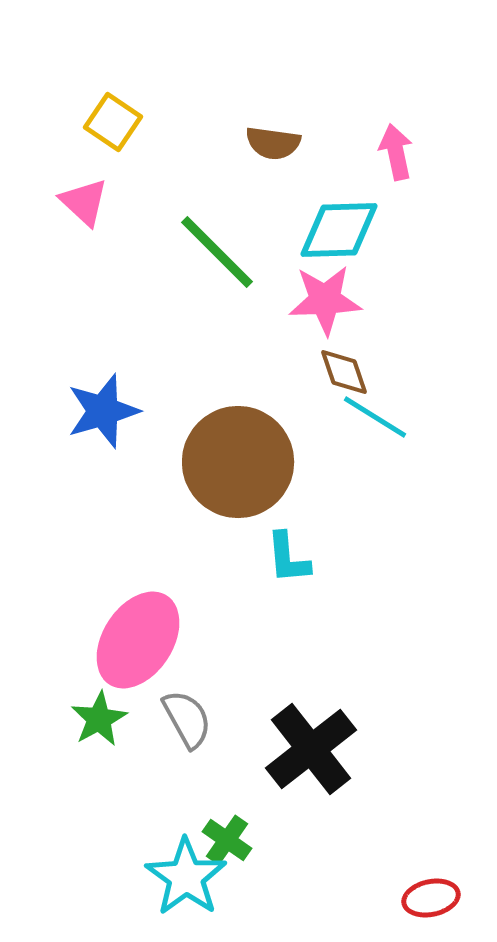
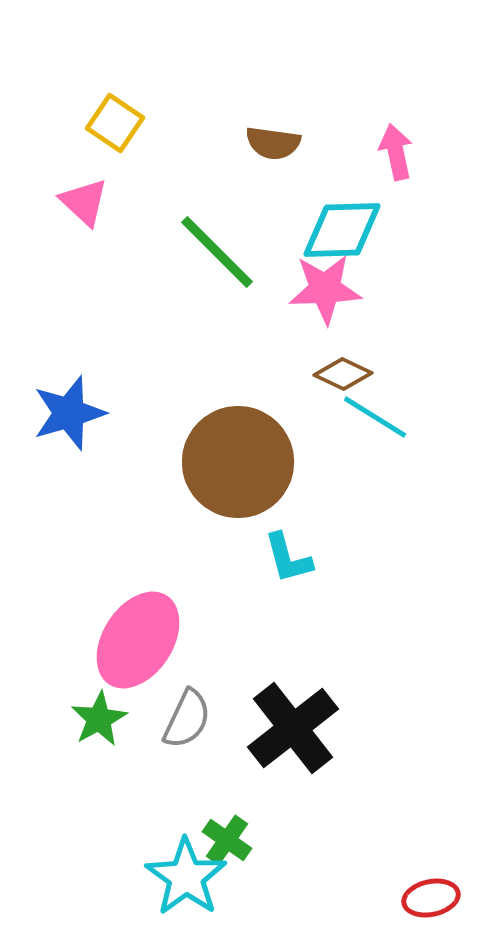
yellow square: moved 2 px right, 1 px down
cyan diamond: moved 3 px right
pink star: moved 11 px up
brown diamond: moved 1 px left, 2 px down; rotated 46 degrees counterclockwise
blue star: moved 34 px left, 2 px down
cyan L-shape: rotated 10 degrees counterclockwise
gray semicircle: rotated 54 degrees clockwise
black cross: moved 18 px left, 21 px up
